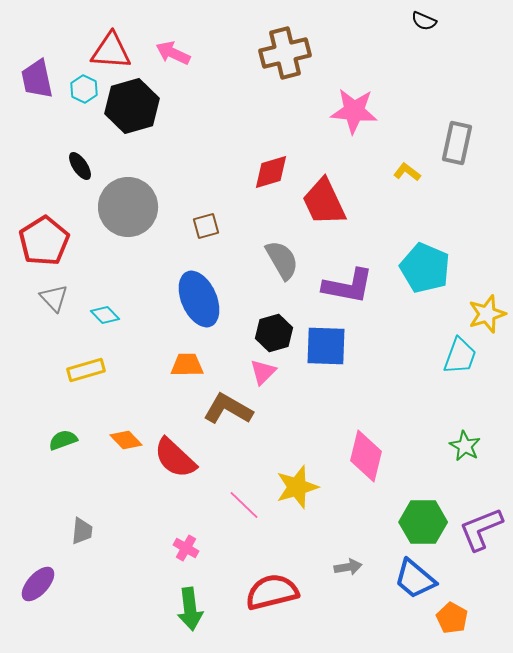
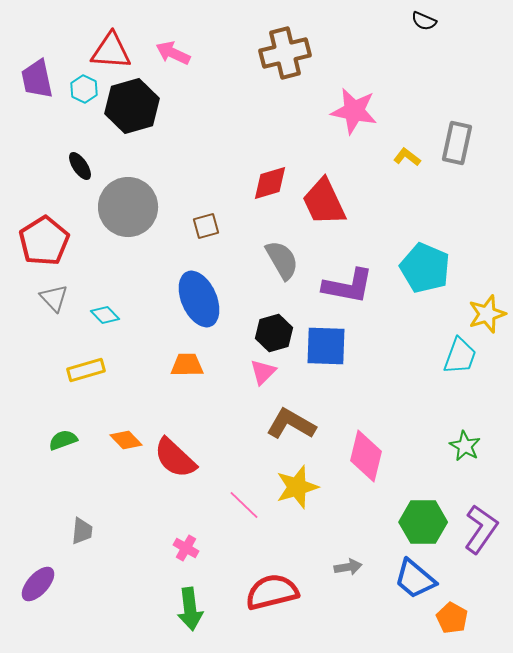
pink star at (354, 111): rotated 6 degrees clockwise
red diamond at (271, 172): moved 1 px left, 11 px down
yellow L-shape at (407, 172): moved 15 px up
brown L-shape at (228, 409): moved 63 px right, 15 px down
purple L-shape at (481, 529): rotated 147 degrees clockwise
